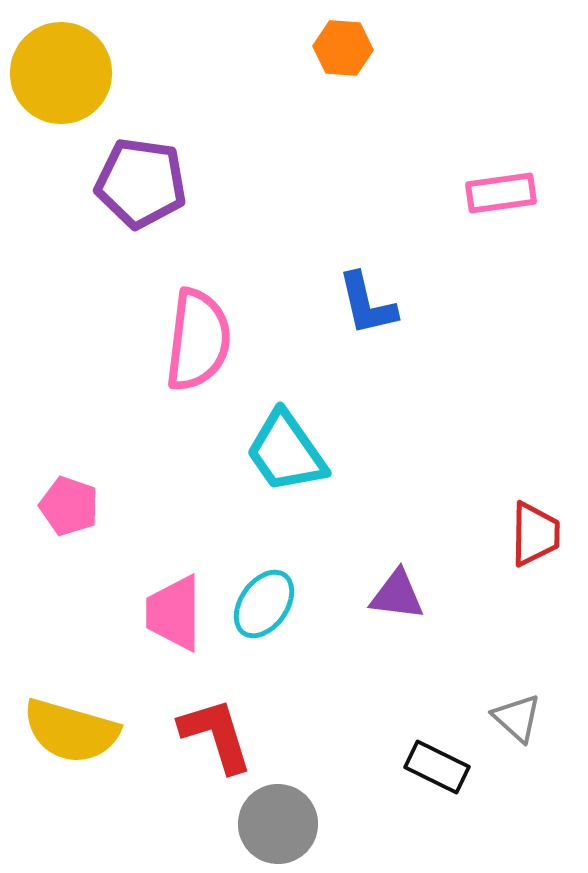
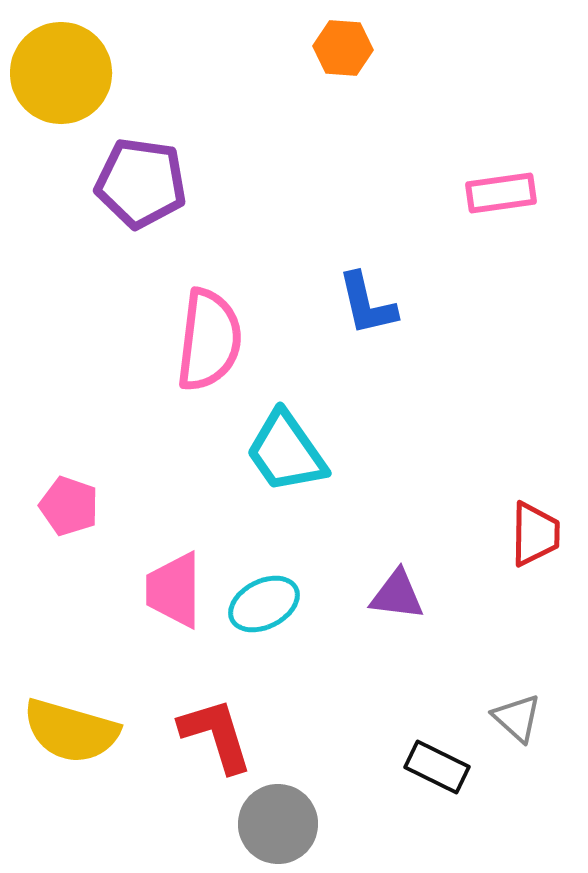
pink semicircle: moved 11 px right
cyan ellipse: rotated 28 degrees clockwise
pink trapezoid: moved 23 px up
